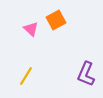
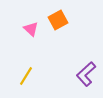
orange square: moved 2 px right
purple L-shape: rotated 25 degrees clockwise
